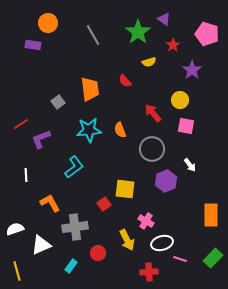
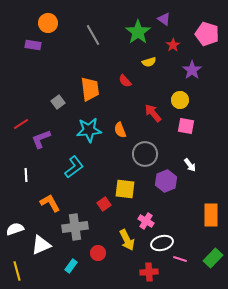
gray circle: moved 7 px left, 5 px down
